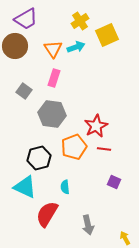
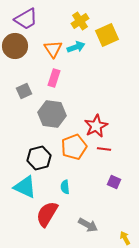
gray square: rotated 28 degrees clockwise
gray arrow: rotated 48 degrees counterclockwise
